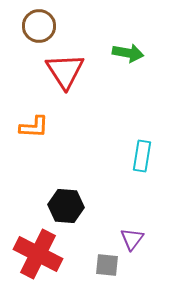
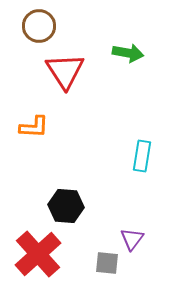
red cross: rotated 21 degrees clockwise
gray square: moved 2 px up
